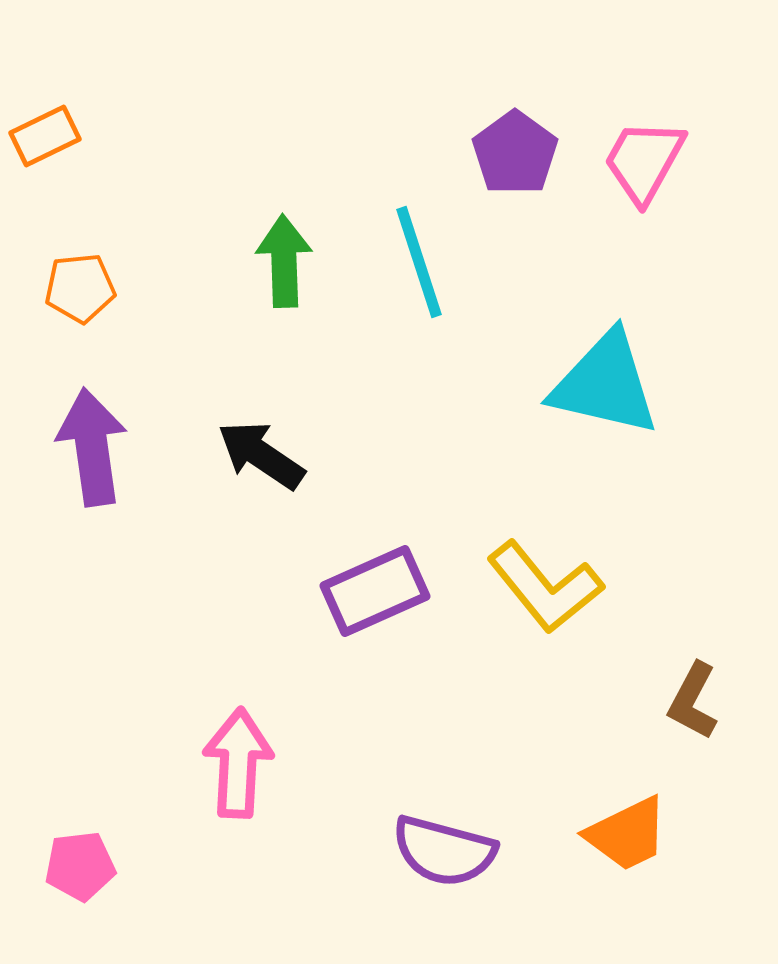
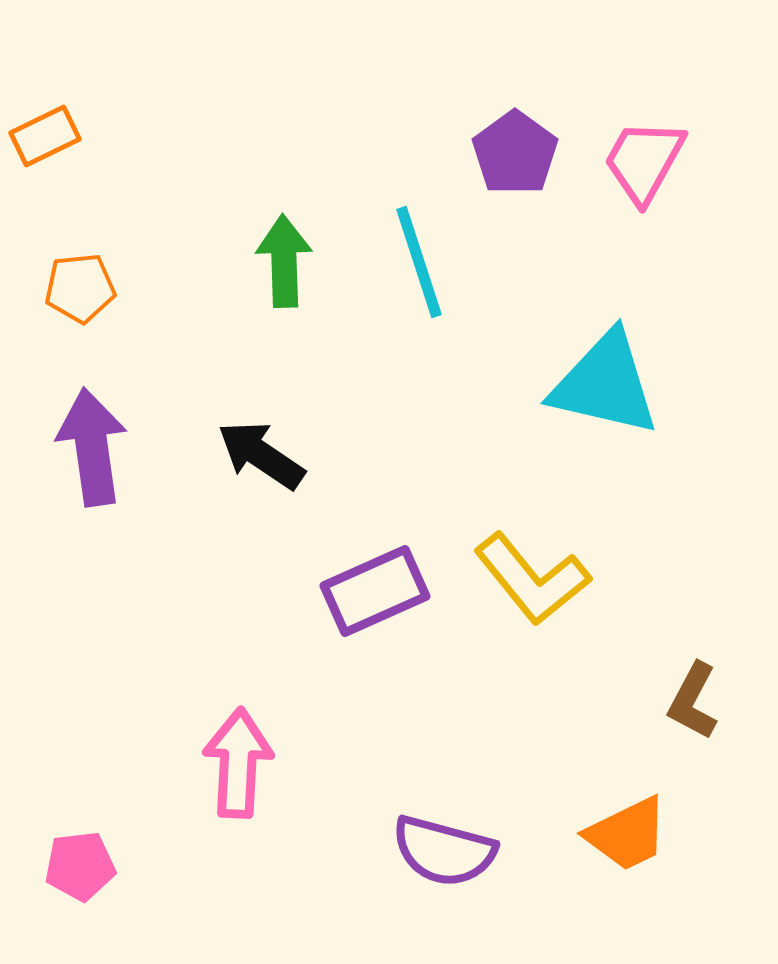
yellow L-shape: moved 13 px left, 8 px up
